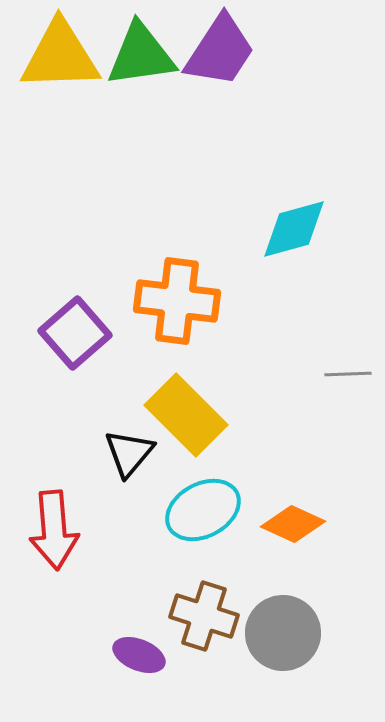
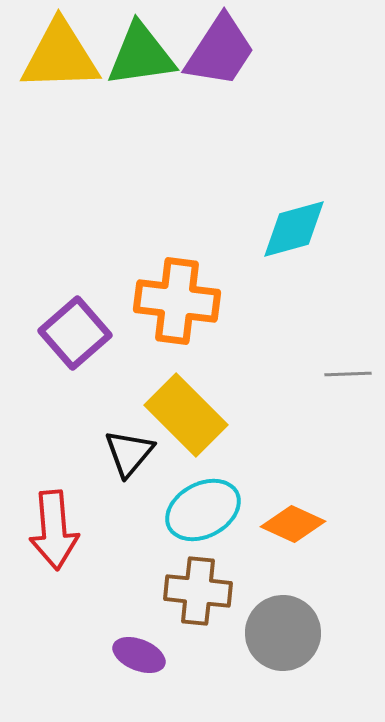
brown cross: moved 6 px left, 25 px up; rotated 12 degrees counterclockwise
